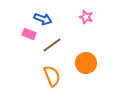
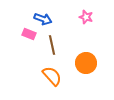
brown line: rotated 66 degrees counterclockwise
orange semicircle: rotated 20 degrees counterclockwise
